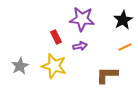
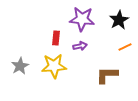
black star: moved 4 px left
red rectangle: moved 1 px down; rotated 32 degrees clockwise
yellow star: rotated 20 degrees counterclockwise
